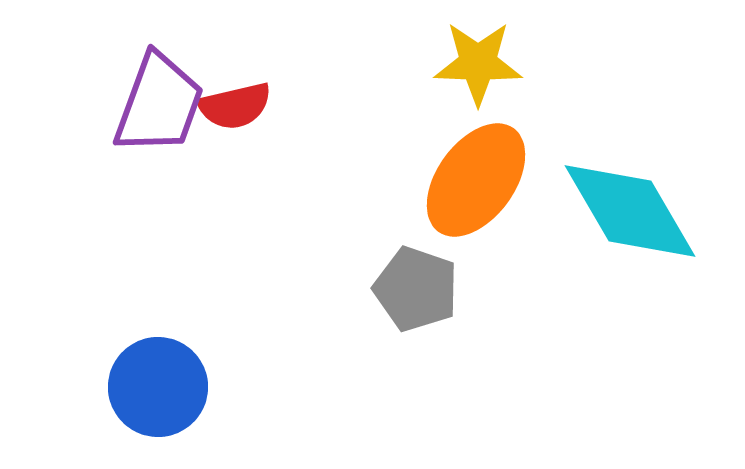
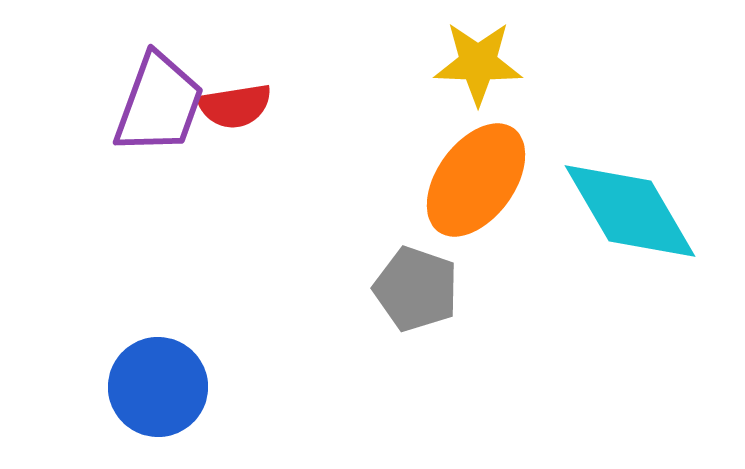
red semicircle: rotated 4 degrees clockwise
